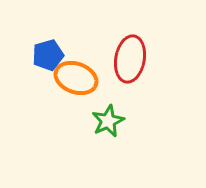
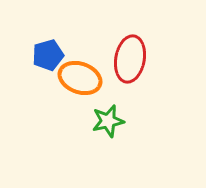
orange ellipse: moved 4 px right
green star: rotated 12 degrees clockwise
